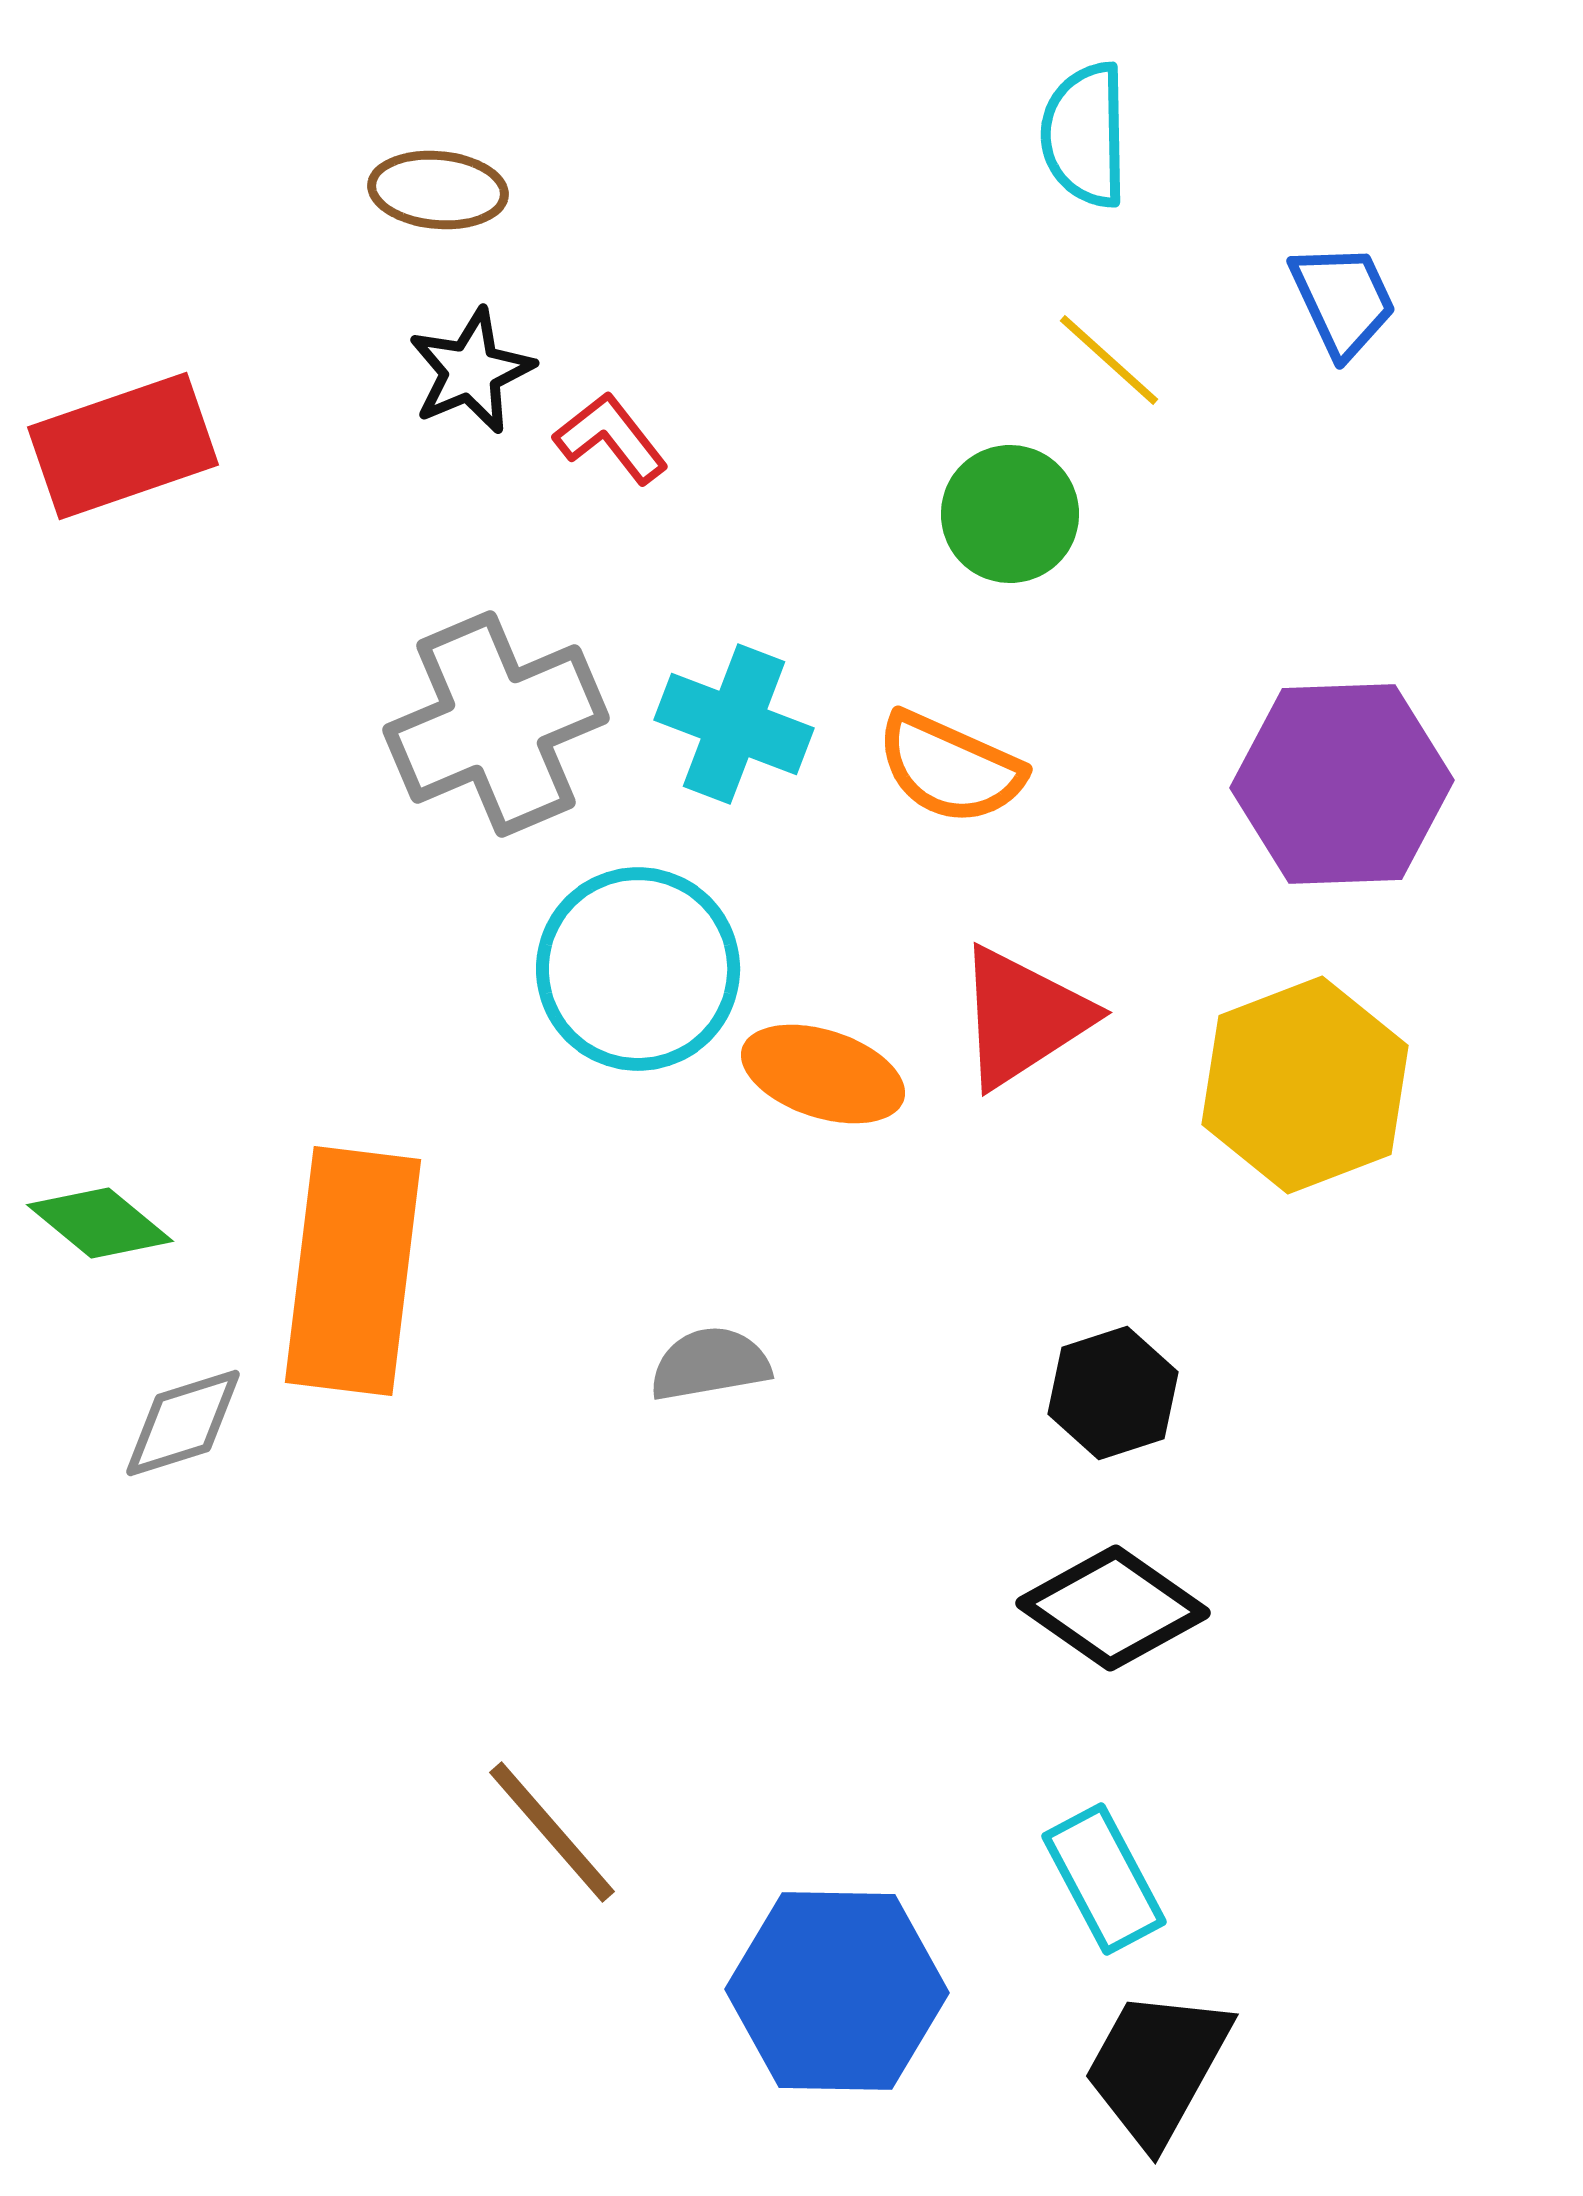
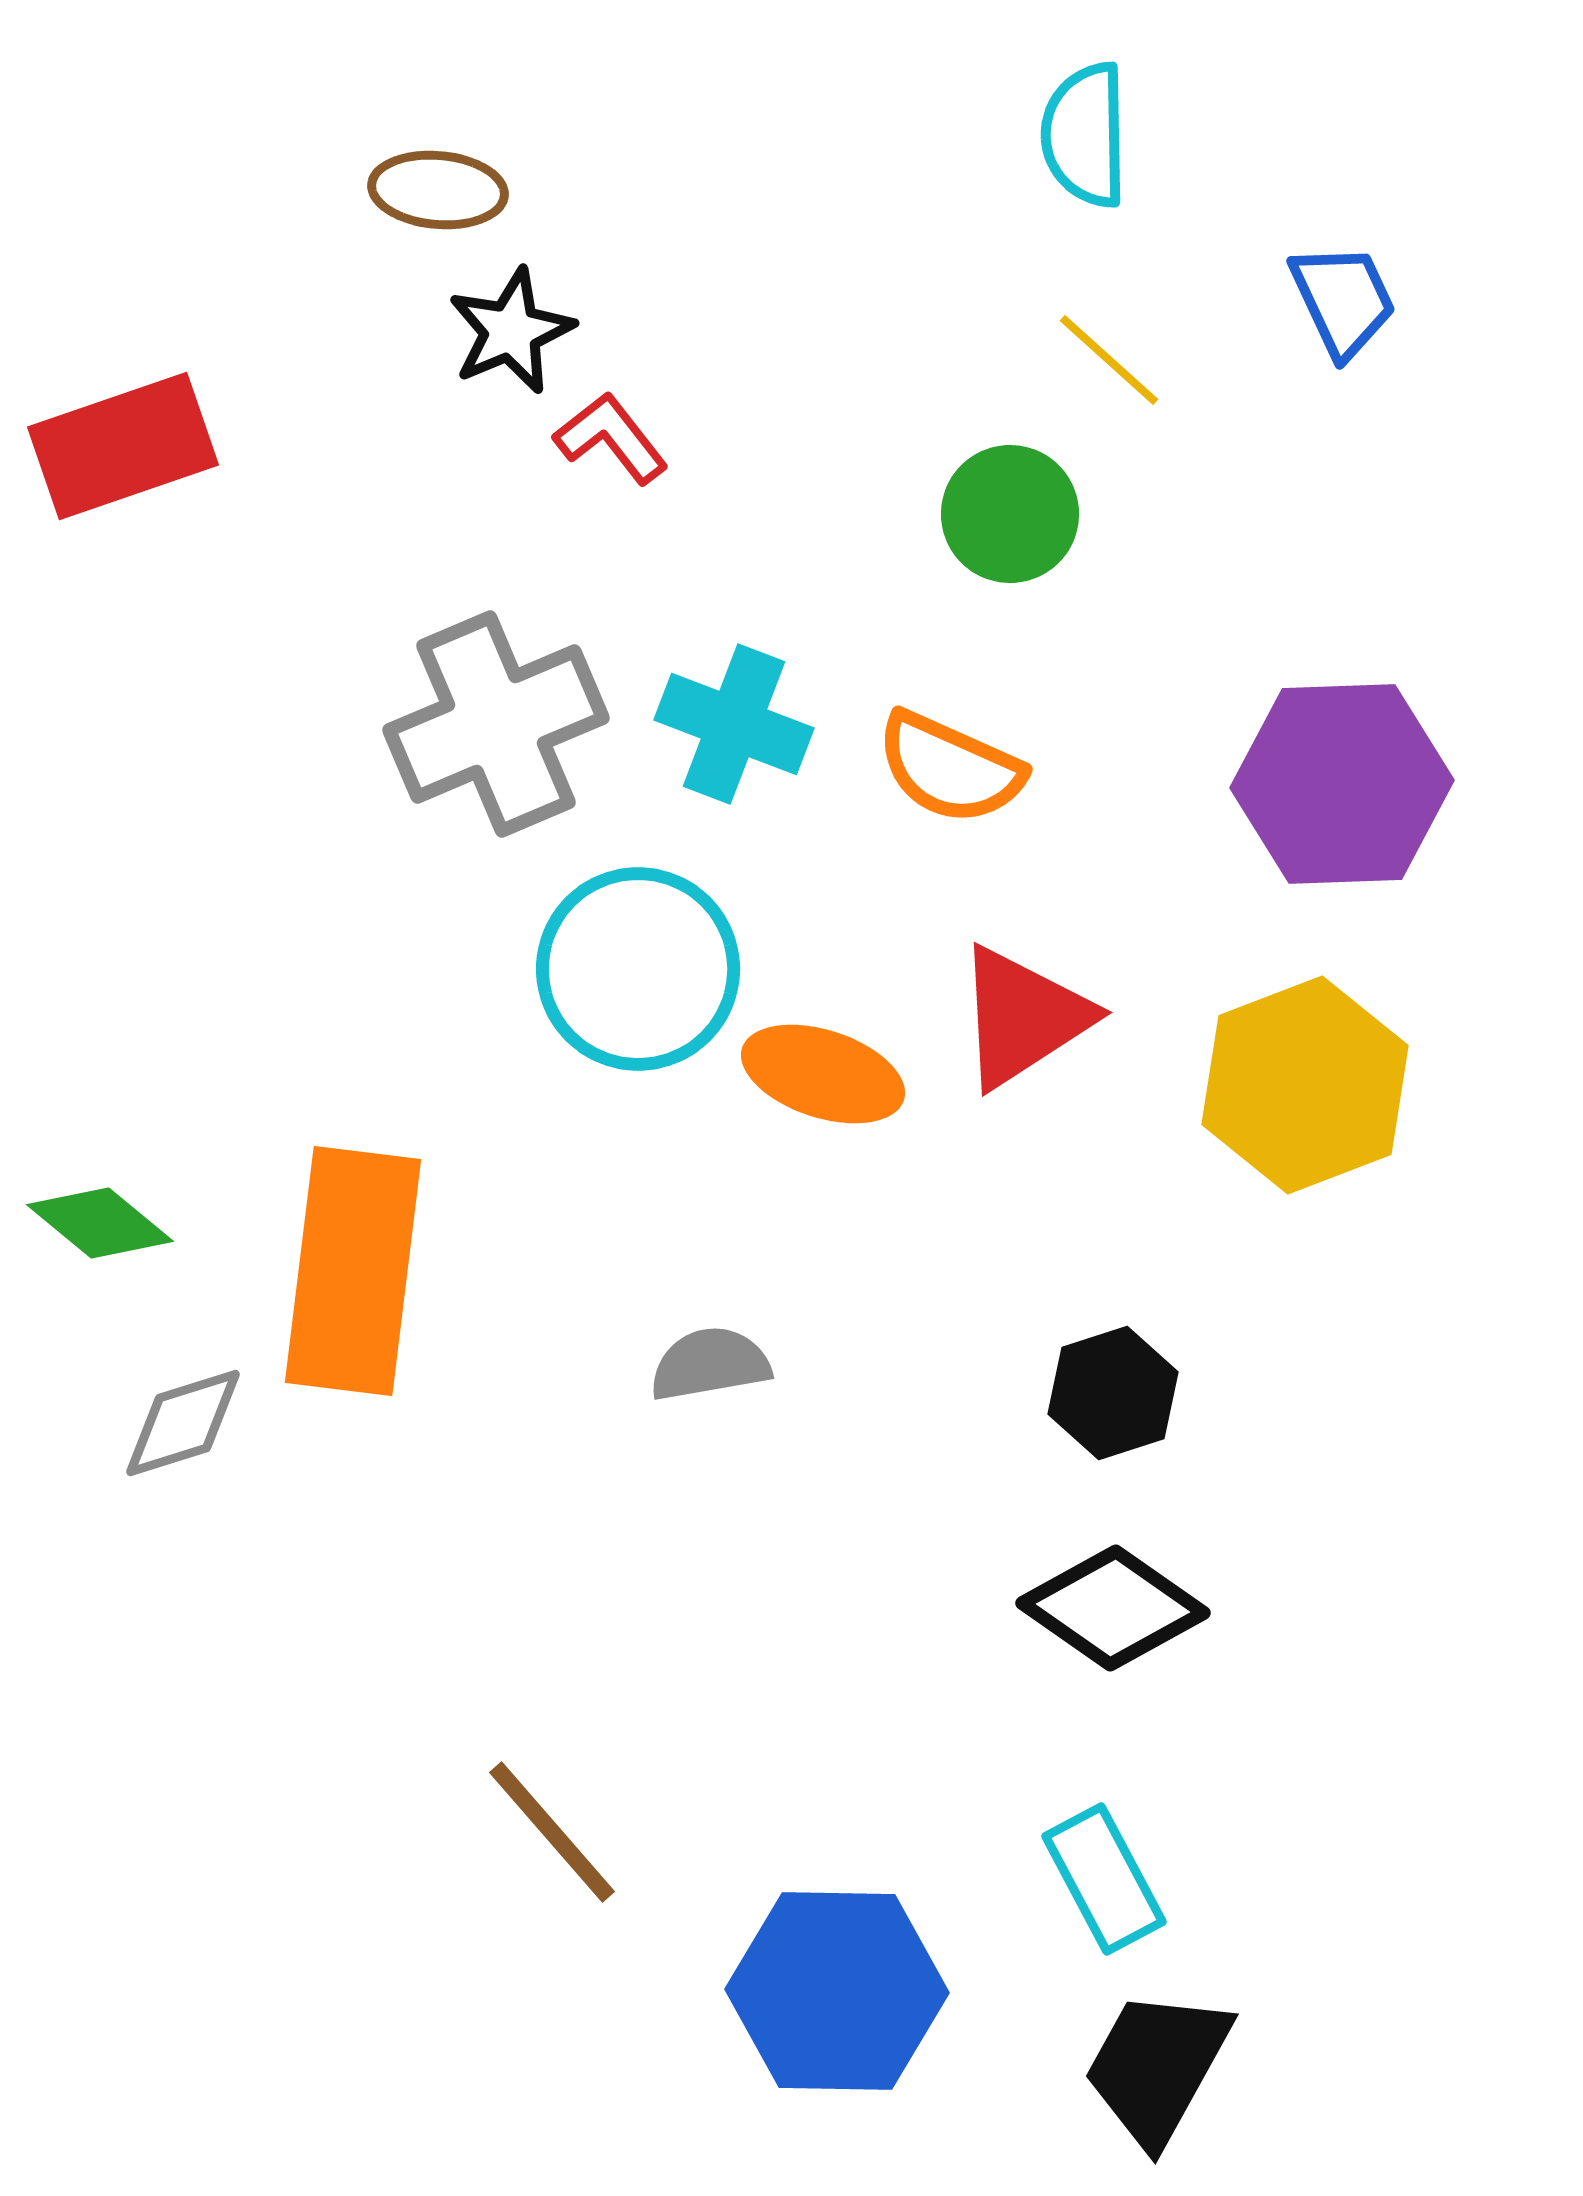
black star: moved 40 px right, 40 px up
